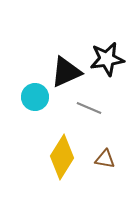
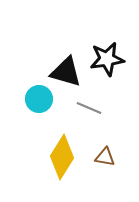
black triangle: rotated 40 degrees clockwise
cyan circle: moved 4 px right, 2 px down
brown triangle: moved 2 px up
